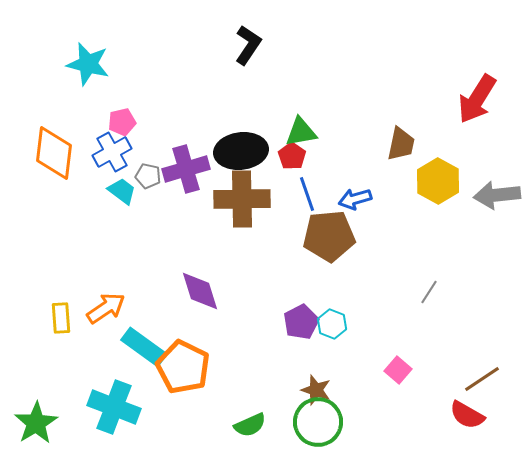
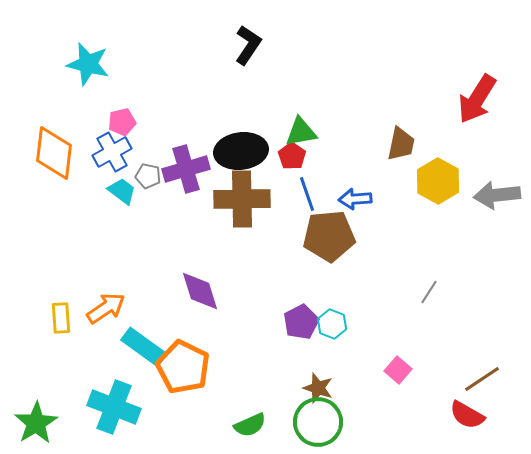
blue arrow: rotated 12 degrees clockwise
brown star: moved 2 px right, 2 px up
